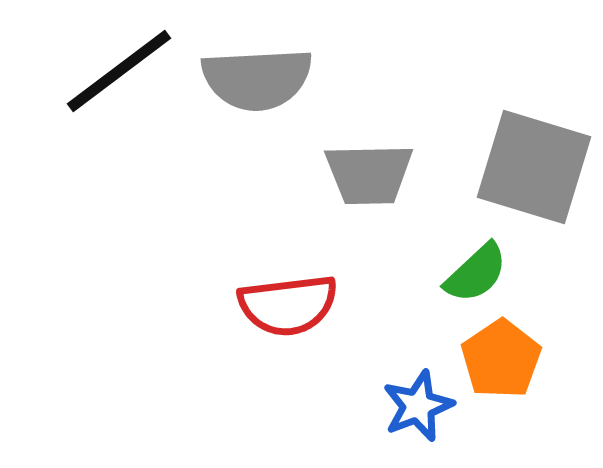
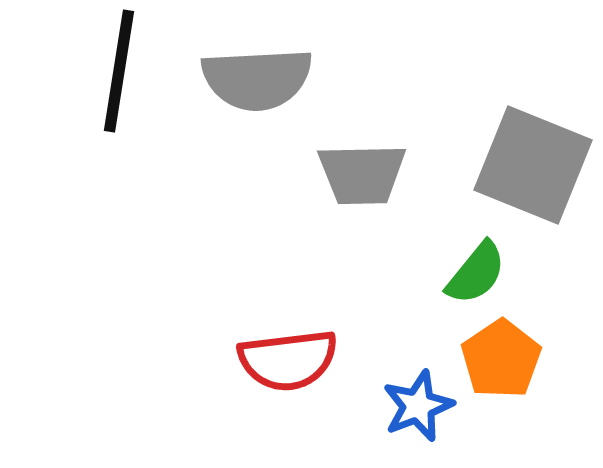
black line: rotated 44 degrees counterclockwise
gray square: moved 1 px left, 2 px up; rotated 5 degrees clockwise
gray trapezoid: moved 7 px left
green semicircle: rotated 8 degrees counterclockwise
red semicircle: moved 55 px down
